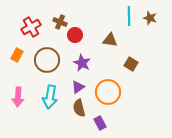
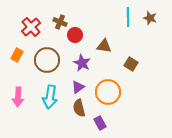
cyan line: moved 1 px left, 1 px down
red cross: rotated 12 degrees counterclockwise
brown triangle: moved 6 px left, 6 px down
